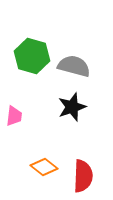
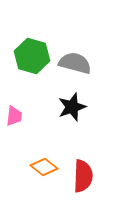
gray semicircle: moved 1 px right, 3 px up
